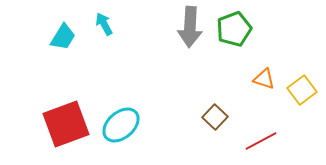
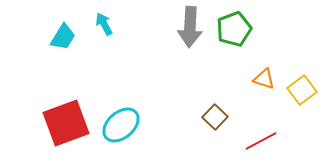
red square: moved 1 px up
